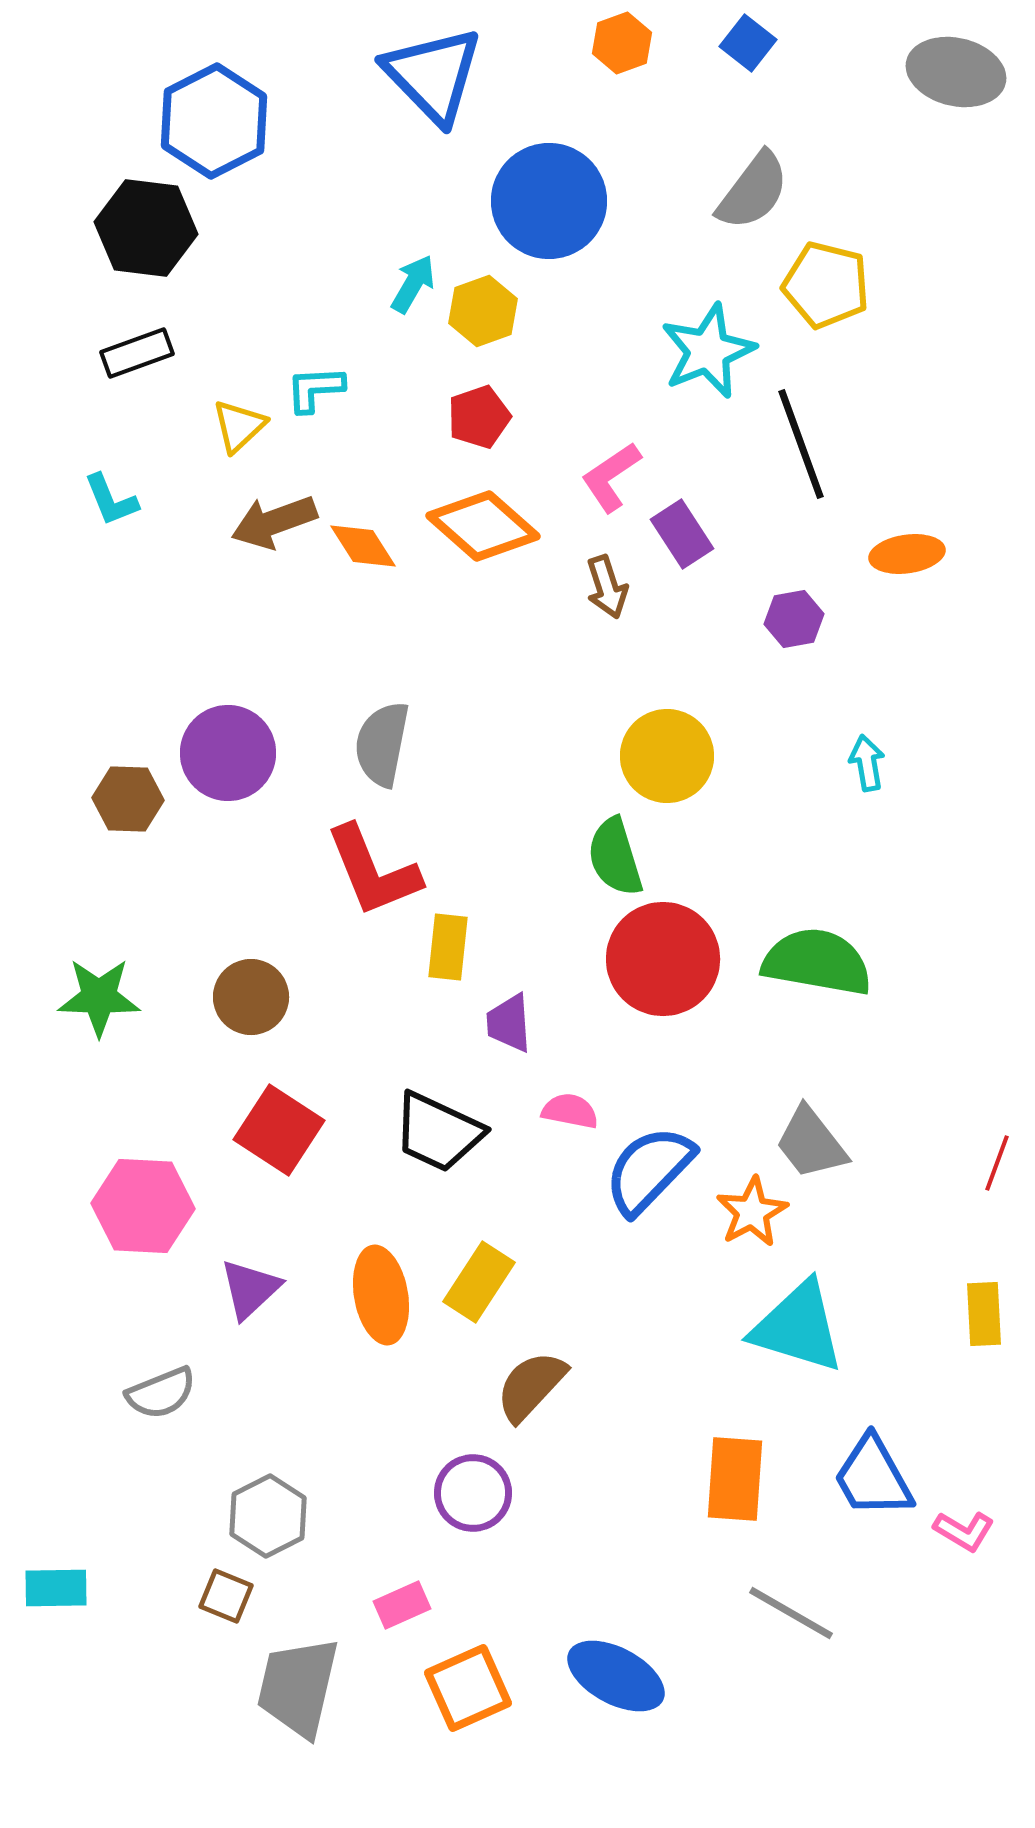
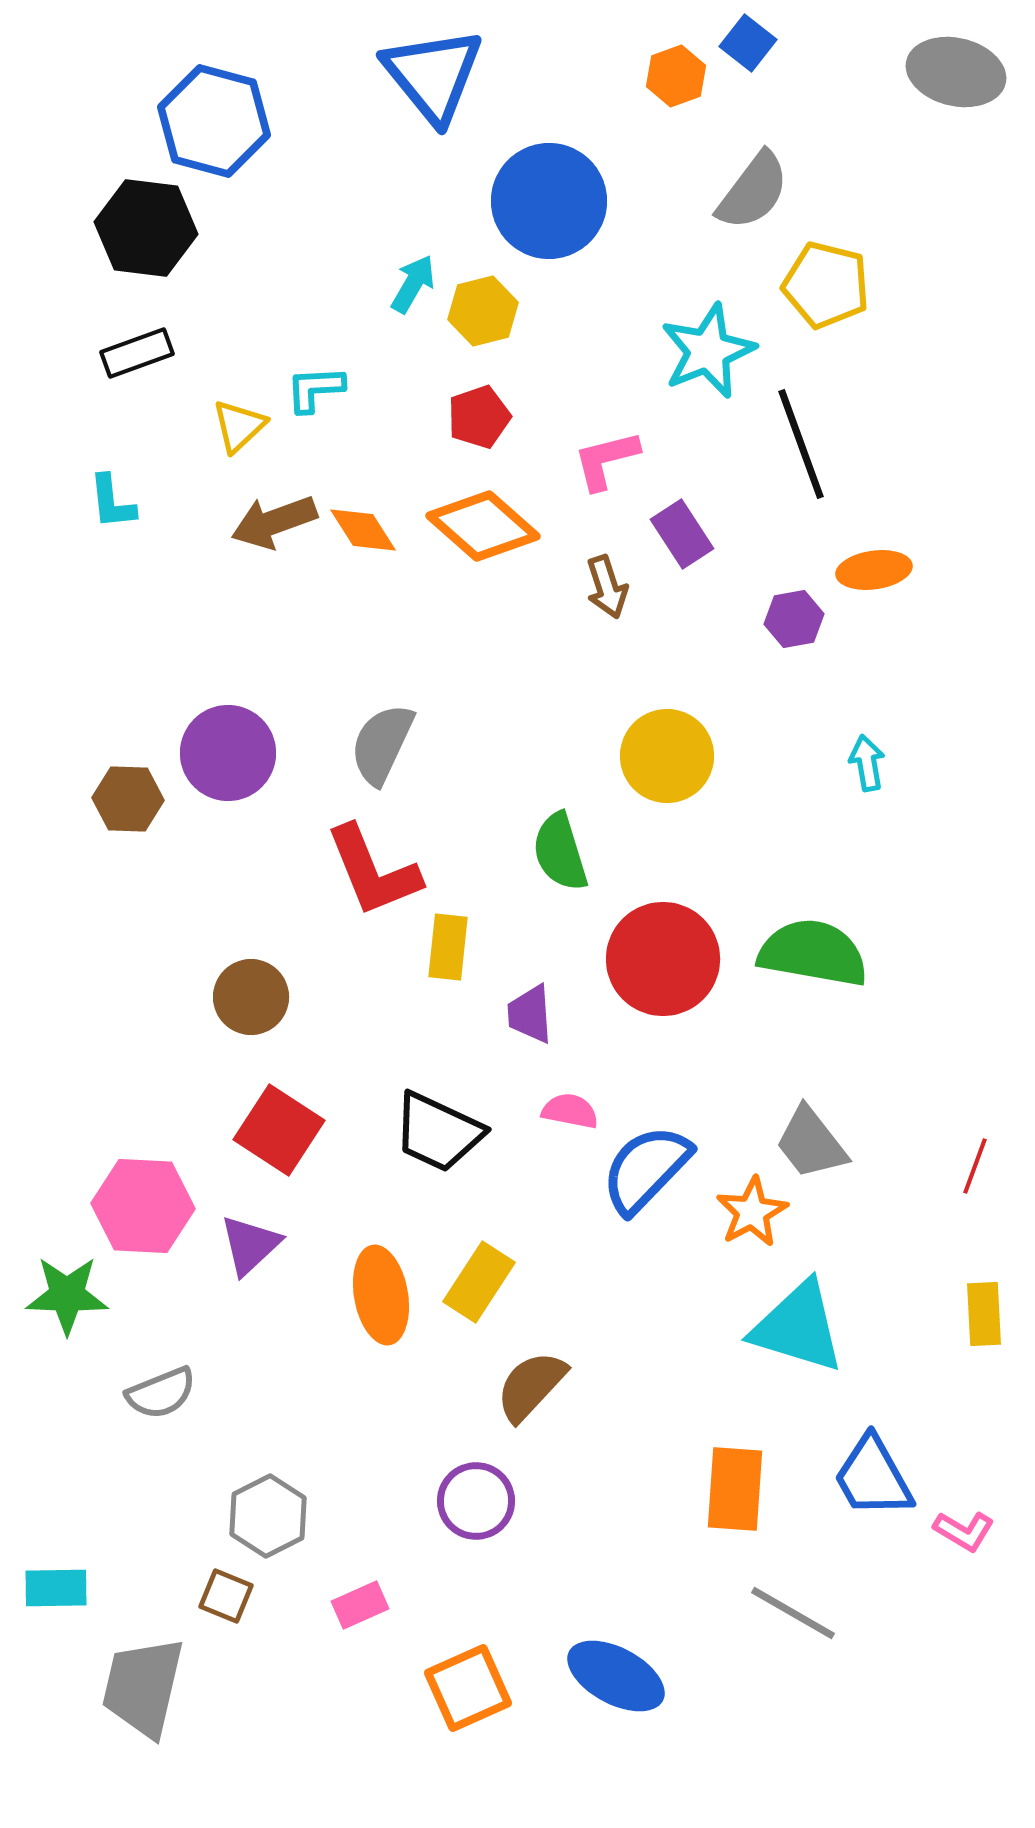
orange hexagon at (622, 43): moved 54 px right, 33 px down
blue triangle at (433, 75): rotated 5 degrees clockwise
blue hexagon at (214, 121): rotated 18 degrees counterclockwise
yellow hexagon at (483, 311): rotated 6 degrees clockwise
pink L-shape at (611, 477): moved 5 px left, 17 px up; rotated 20 degrees clockwise
cyan L-shape at (111, 500): moved 1 px right, 2 px down; rotated 16 degrees clockwise
orange diamond at (363, 546): moved 16 px up
orange ellipse at (907, 554): moved 33 px left, 16 px down
gray semicircle at (382, 744): rotated 14 degrees clockwise
green semicircle at (615, 857): moved 55 px left, 5 px up
green semicircle at (817, 962): moved 4 px left, 9 px up
green star at (99, 997): moved 32 px left, 298 px down
purple trapezoid at (509, 1023): moved 21 px right, 9 px up
red line at (997, 1163): moved 22 px left, 3 px down
blue semicircle at (649, 1170): moved 3 px left, 1 px up
purple triangle at (250, 1289): moved 44 px up
orange rectangle at (735, 1479): moved 10 px down
purple circle at (473, 1493): moved 3 px right, 8 px down
pink rectangle at (402, 1605): moved 42 px left
gray line at (791, 1613): moved 2 px right
gray trapezoid at (298, 1687): moved 155 px left
